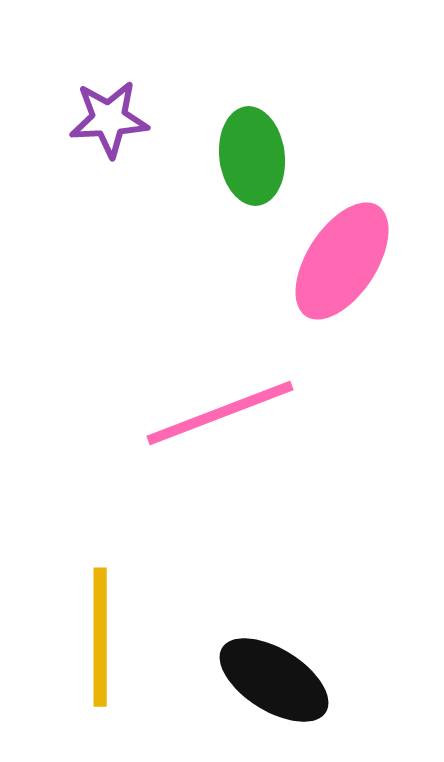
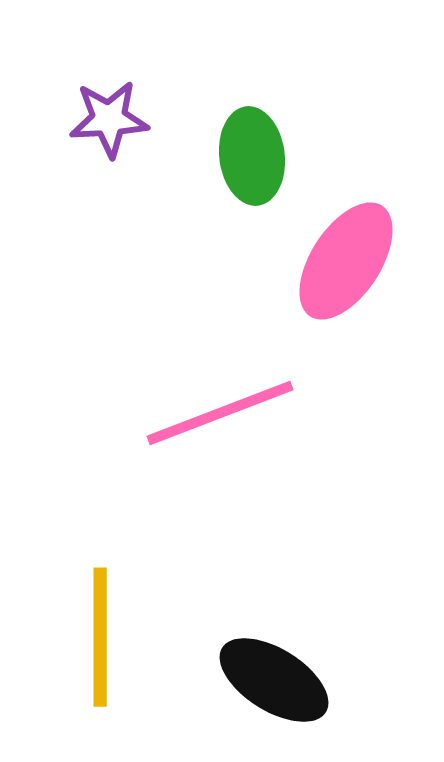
pink ellipse: moved 4 px right
